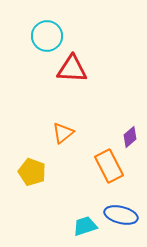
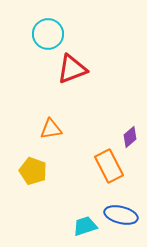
cyan circle: moved 1 px right, 2 px up
red triangle: rotated 24 degrees counterclockwise
orange triangle: moved 12 px left, 4 px up; rotated 30 degrees clockwise
yellow pentagon: moved 1 px right, 1 px up
